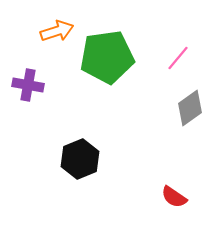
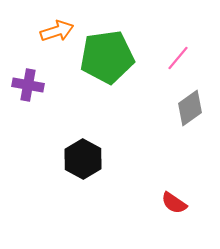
black hexagon: moved 3 px right; rotated 9 degrees counterclockwise
red semicircle: moved 6 px down
